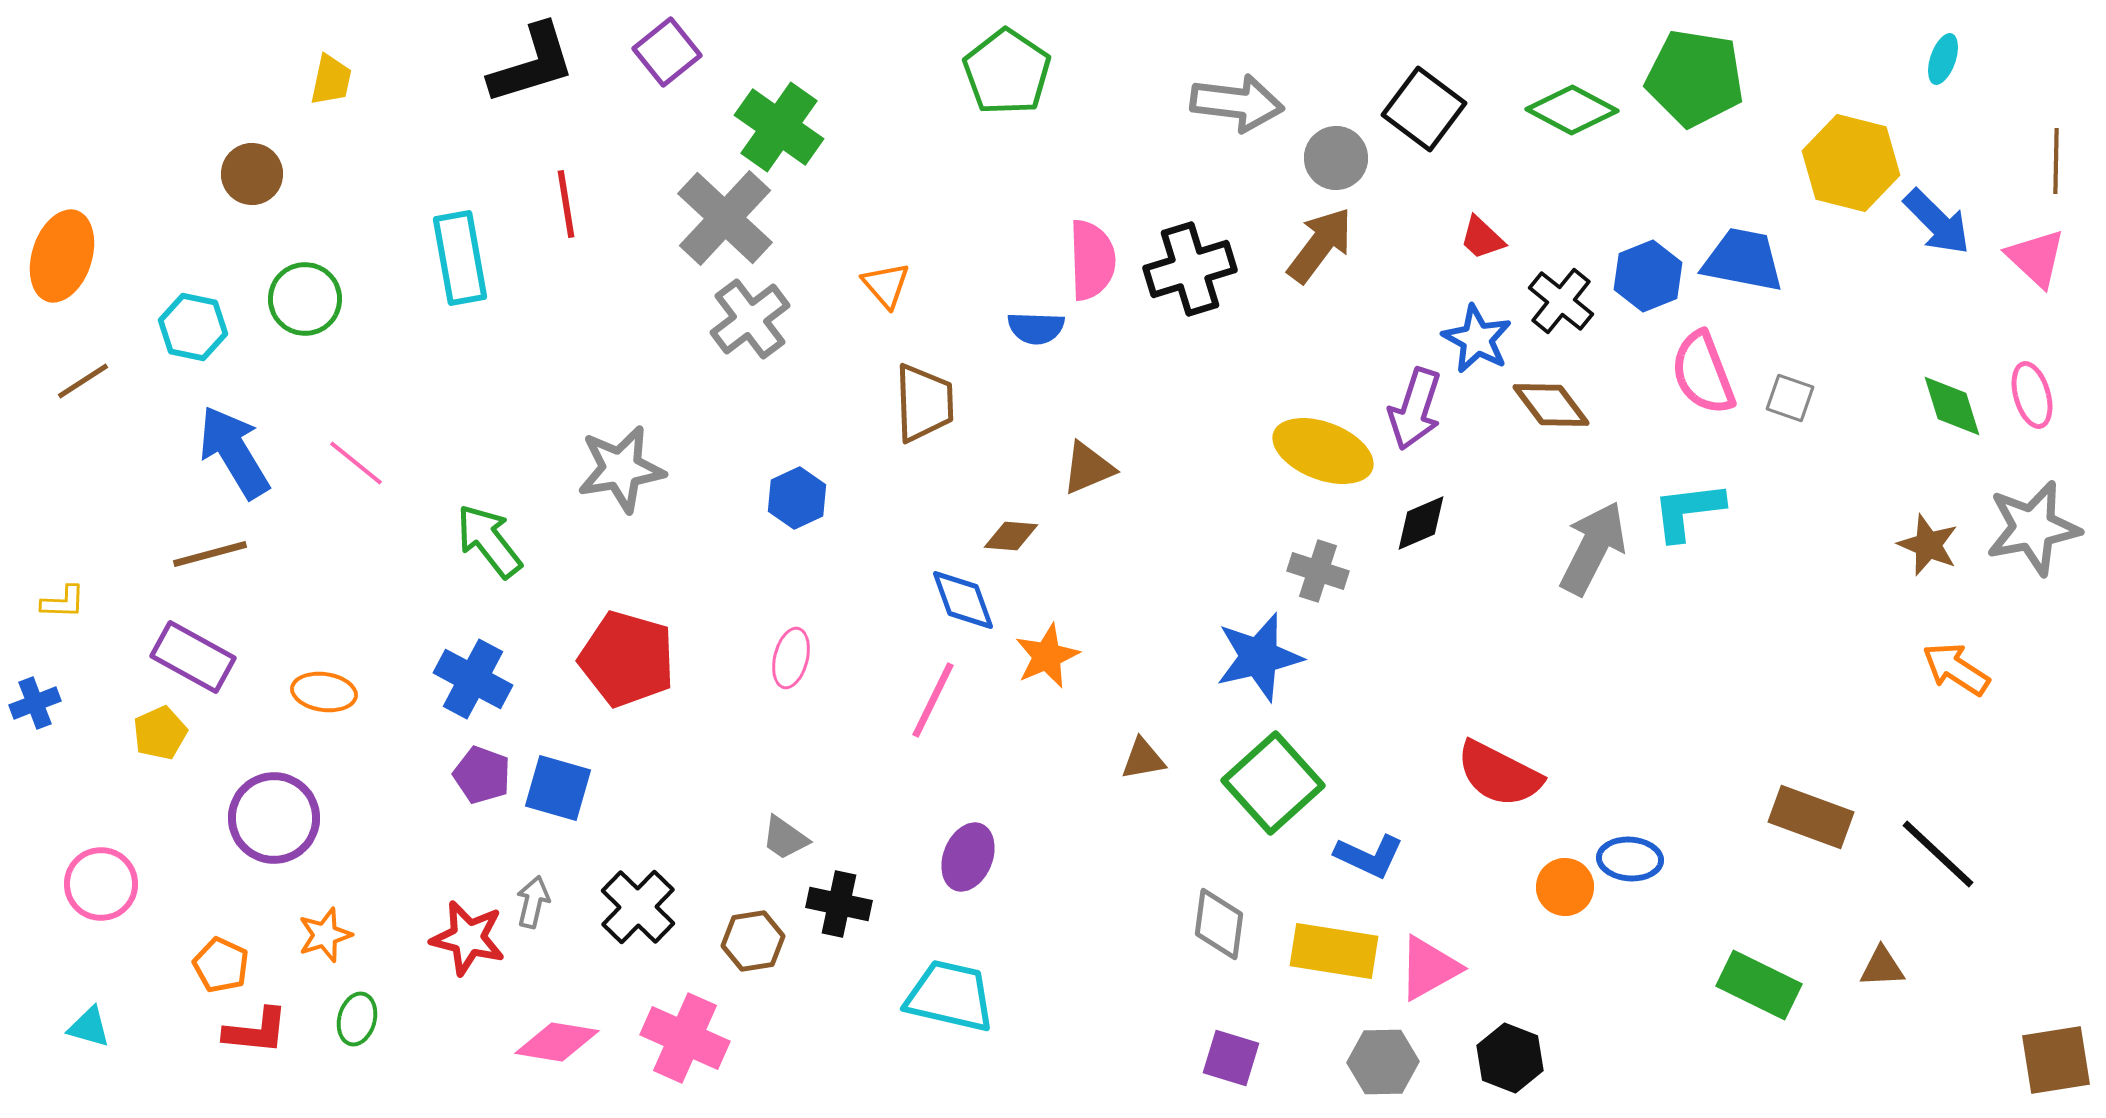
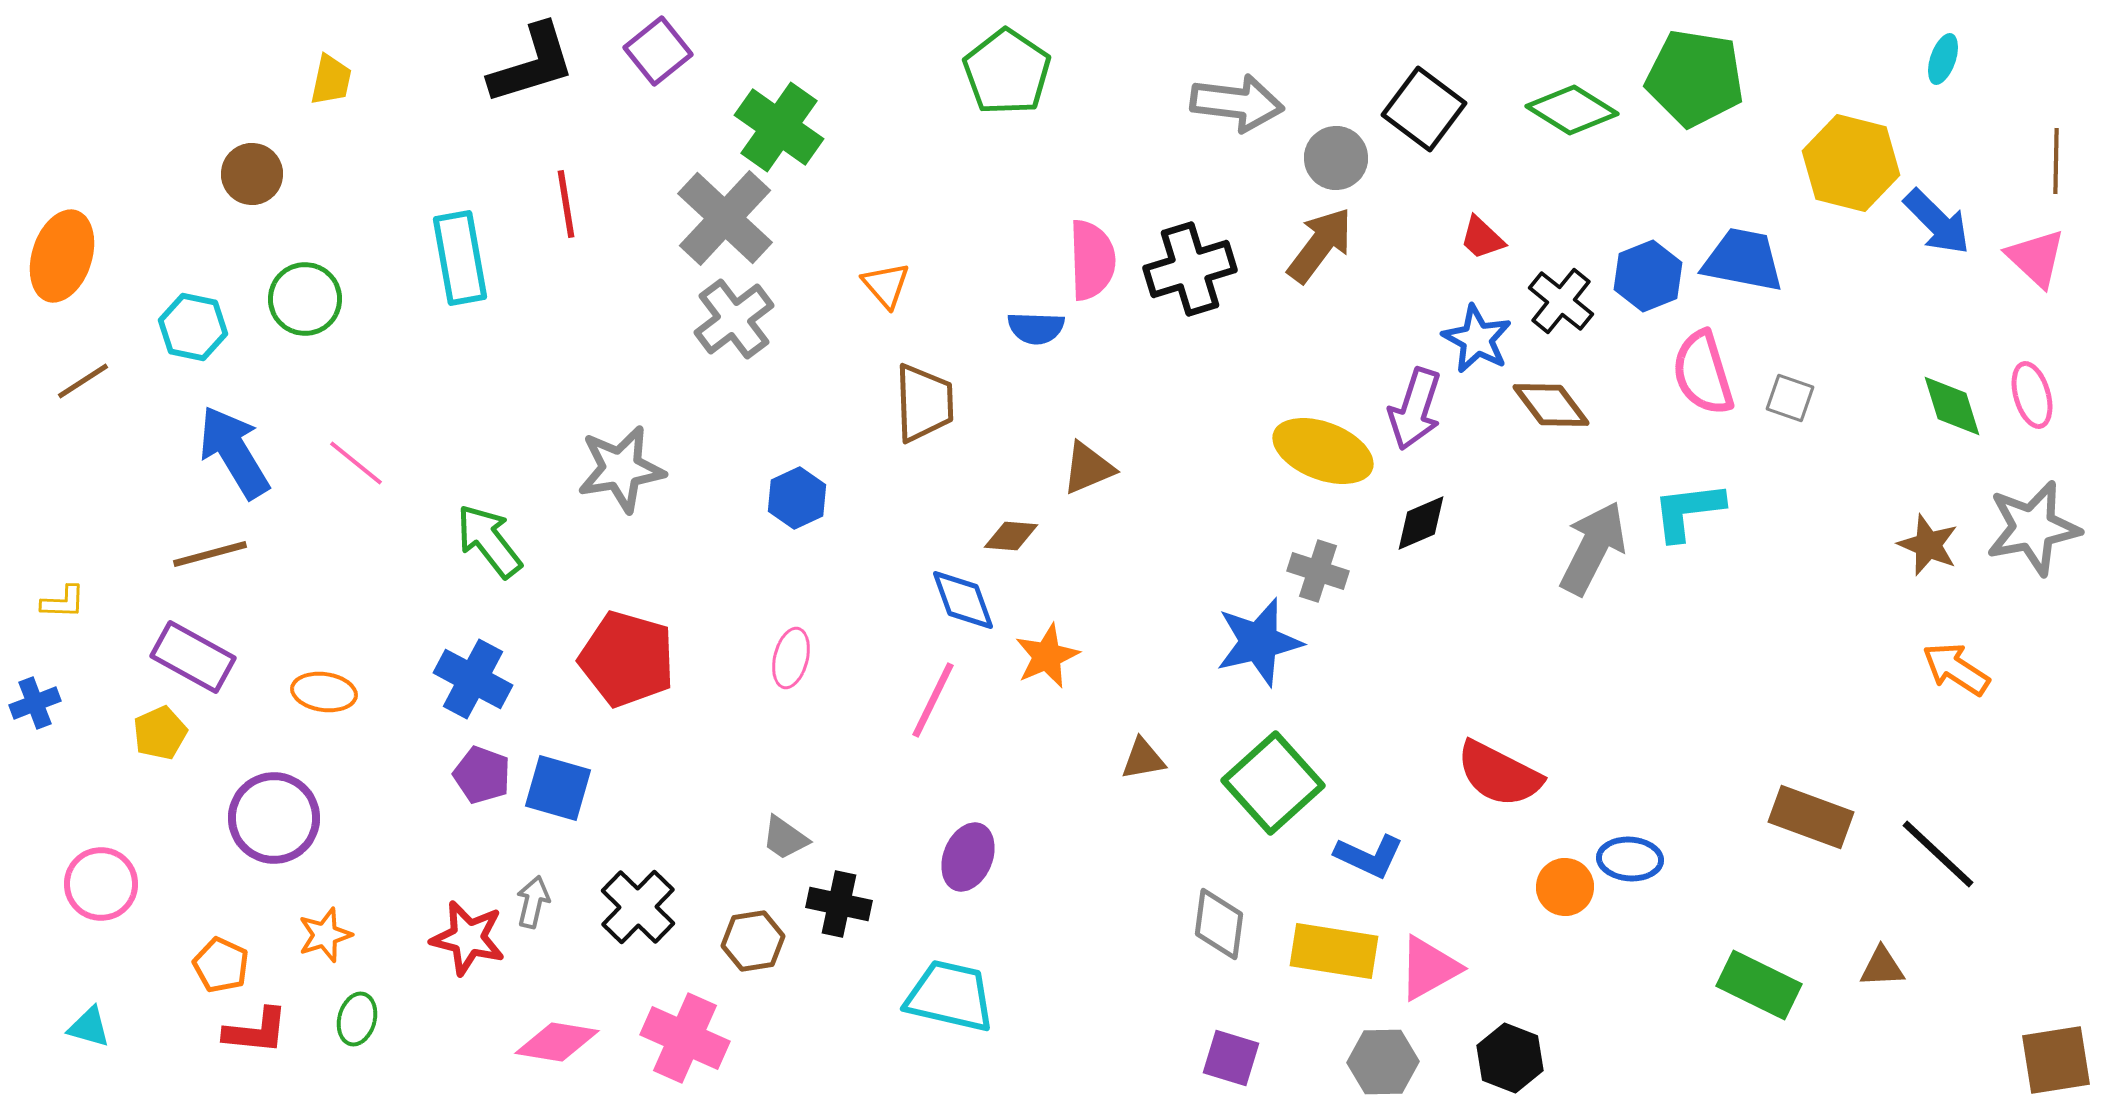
purple square at (667, 52): moved 9 px left, 1 px up
green diamond at (1572, 110): rotated 4 degrees clockwise
gray cross at (750, 319): moved 16 px left
pink semicircle at (1703, 373): rotated 4 degrees clockwise
blue star at (1259, 657): moved 15 px up
